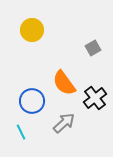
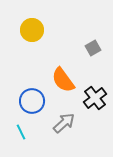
orange semicircle: moved 1 px left, 3 px up
